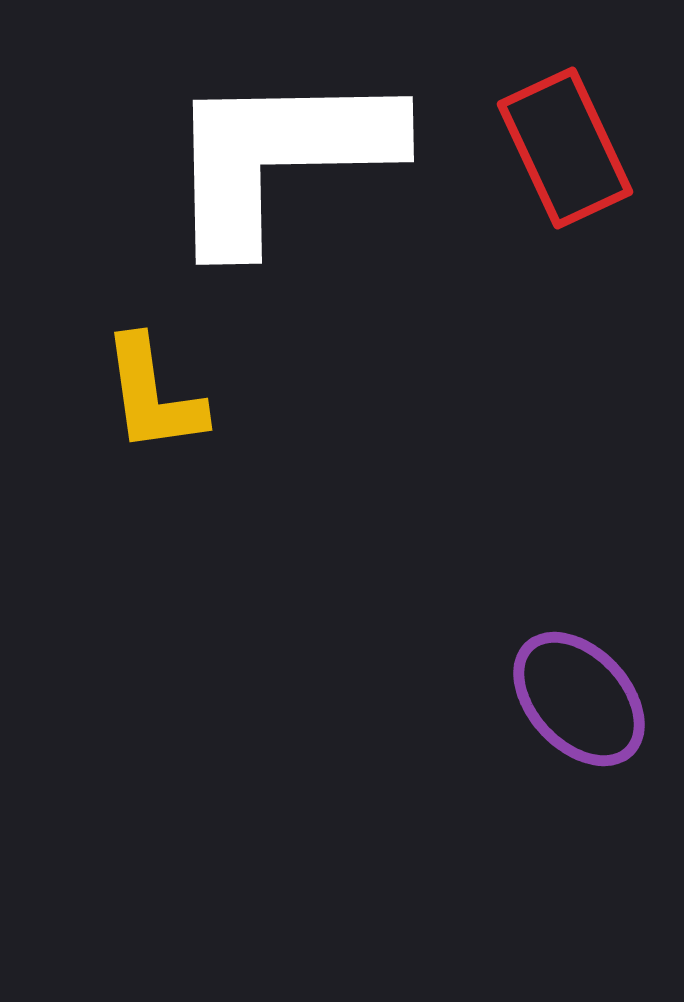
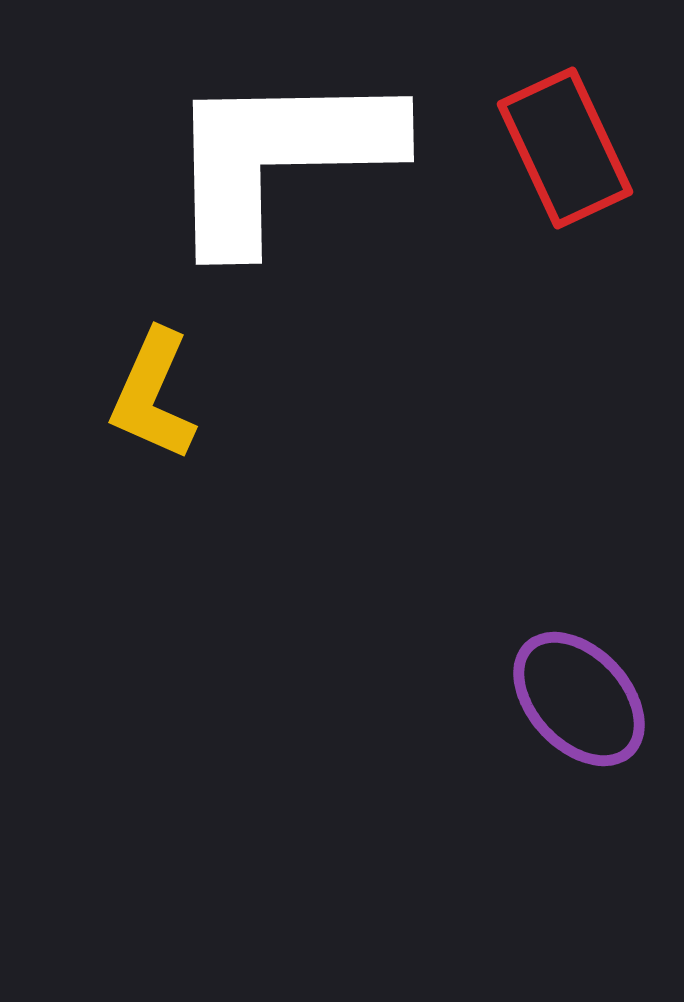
yellow L-shape: rotated 32 degrees clockwise
